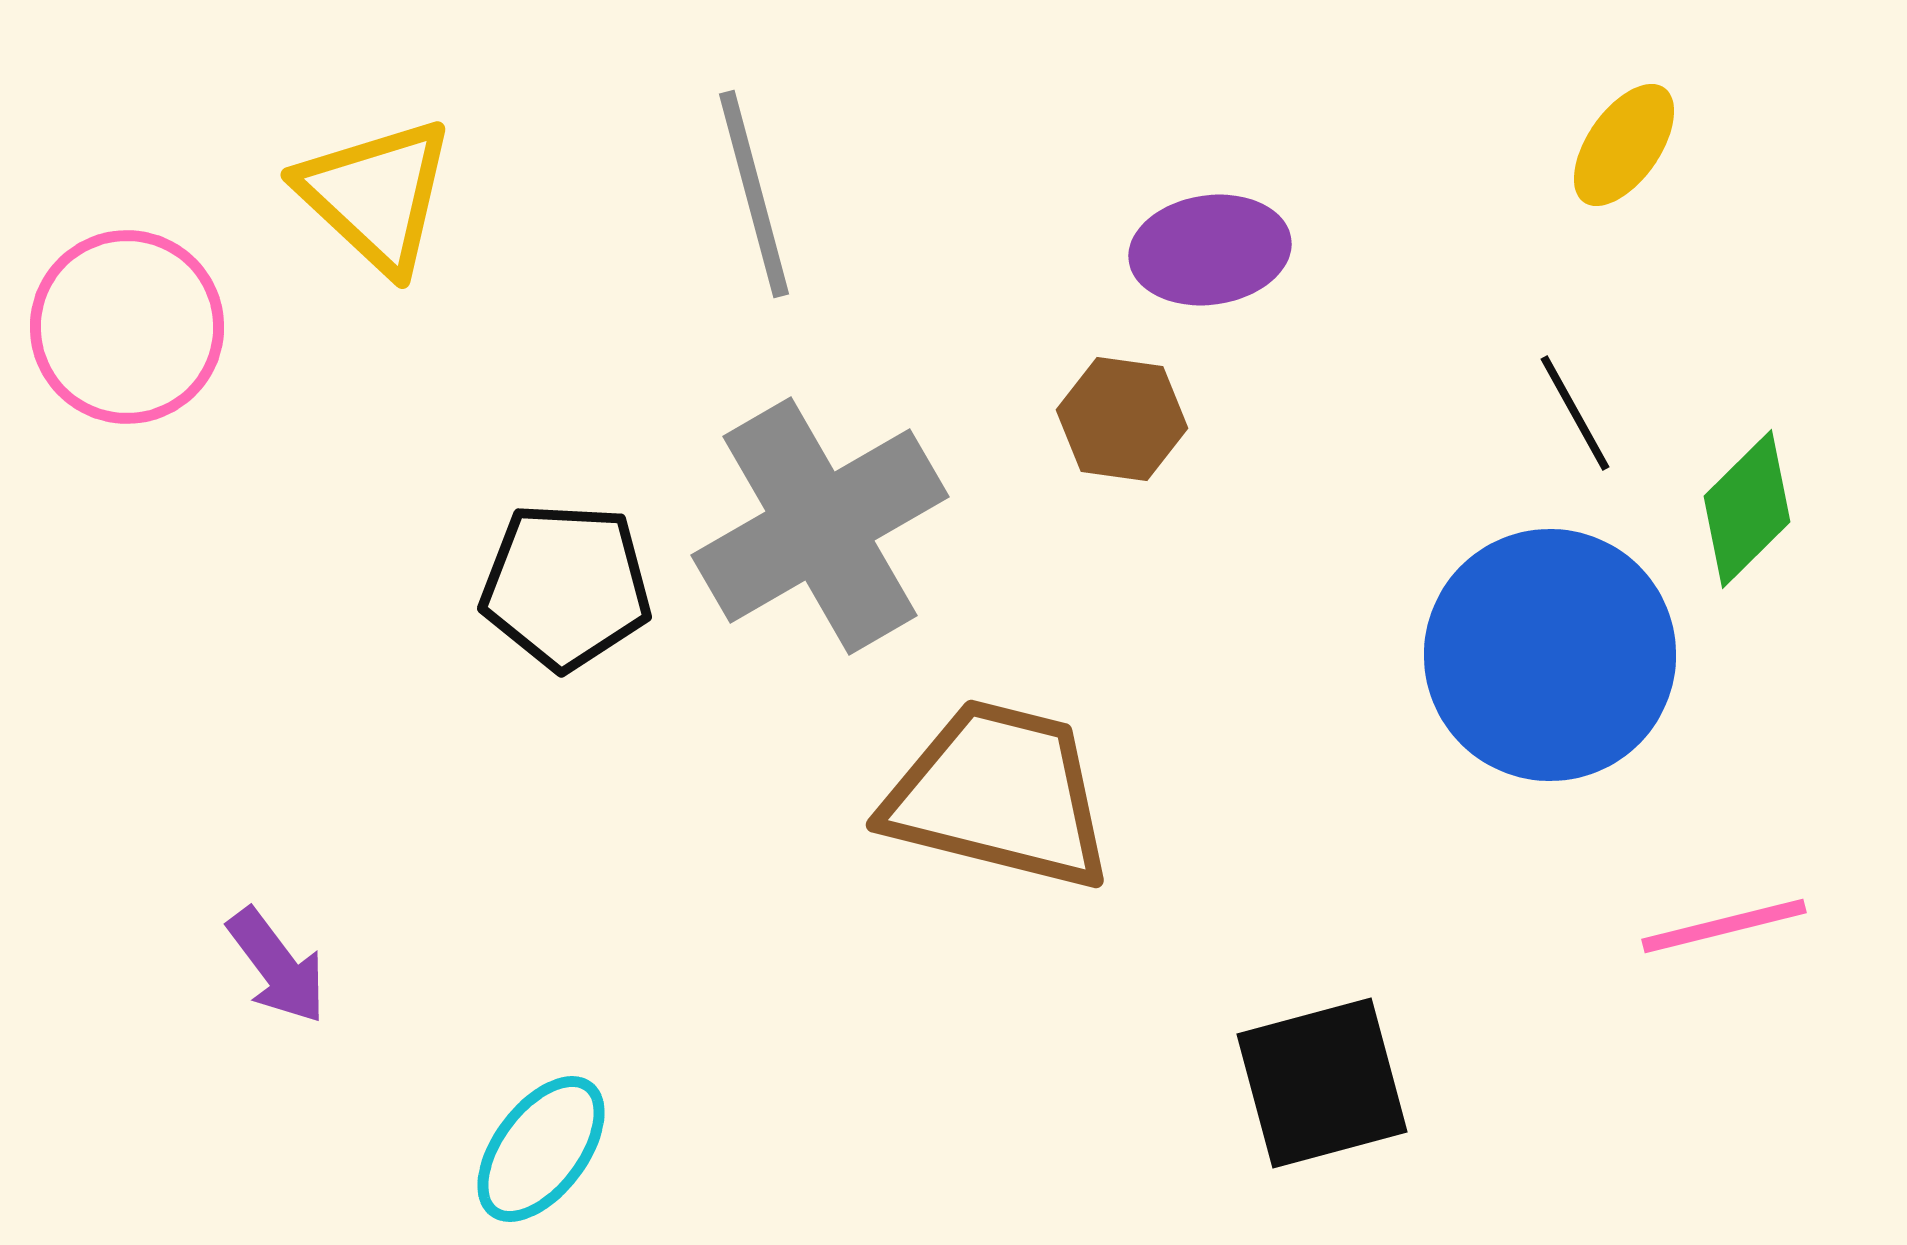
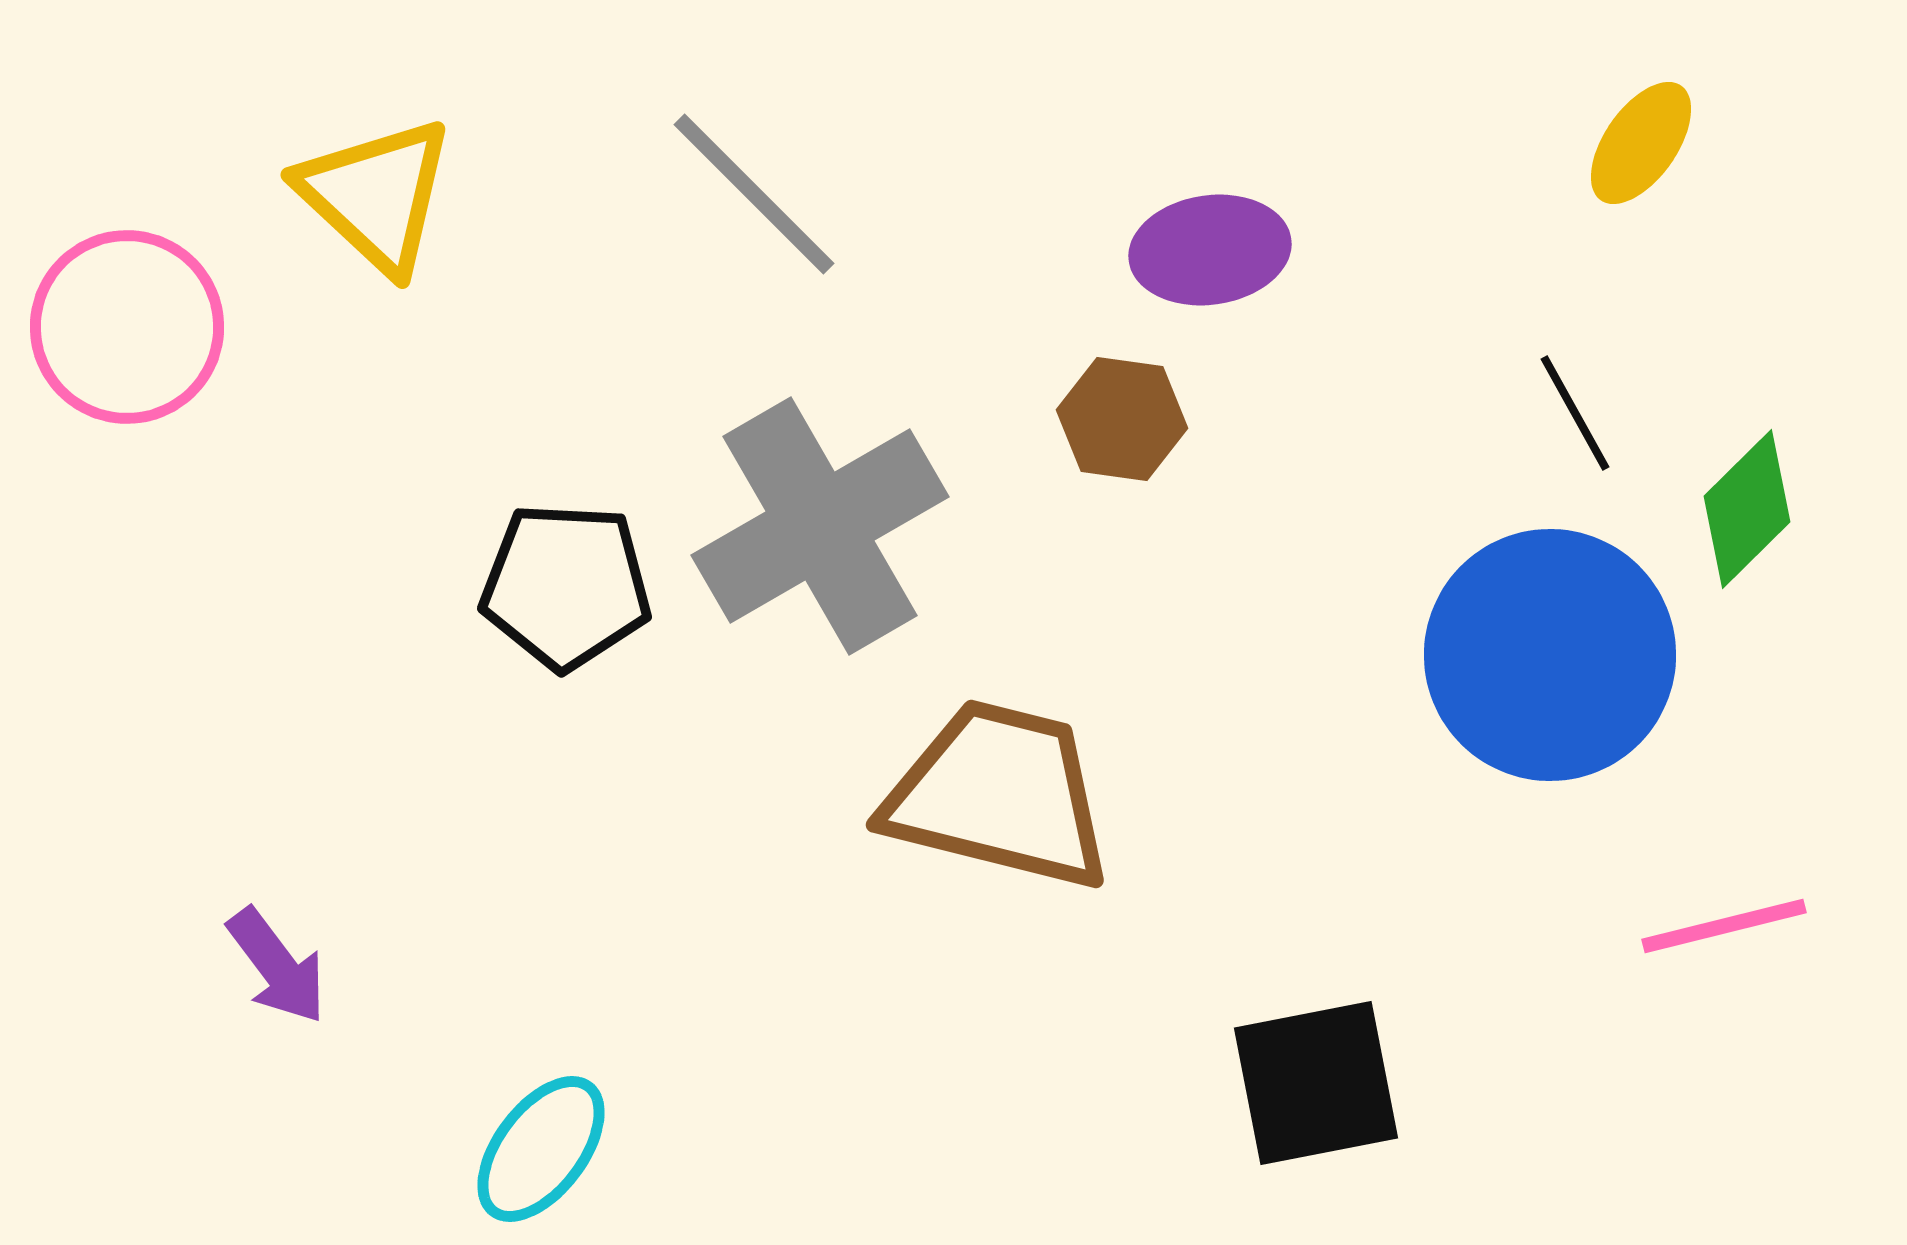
yellow ellipse: moved 17 px right, 2 px up
gray line: rotated 30 degrees counterclockwise
black square: moved 6 px left; rotated 4 degrees clockwise
